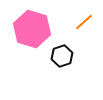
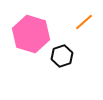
pink hexagon: moved 1 px left, 5 px down
